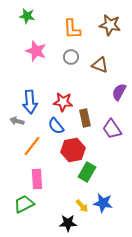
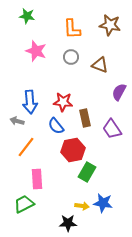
orange line: moved 6 px left, 1 px down
yellow arrow: rotated 40 degrees counterclockwise
